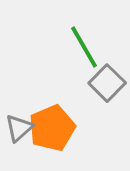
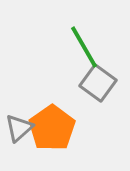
gray square: moved 9 px left; rotated 9 degrees counterclockwise
orange pentagon: rotated 12 degrees counterclockwise
